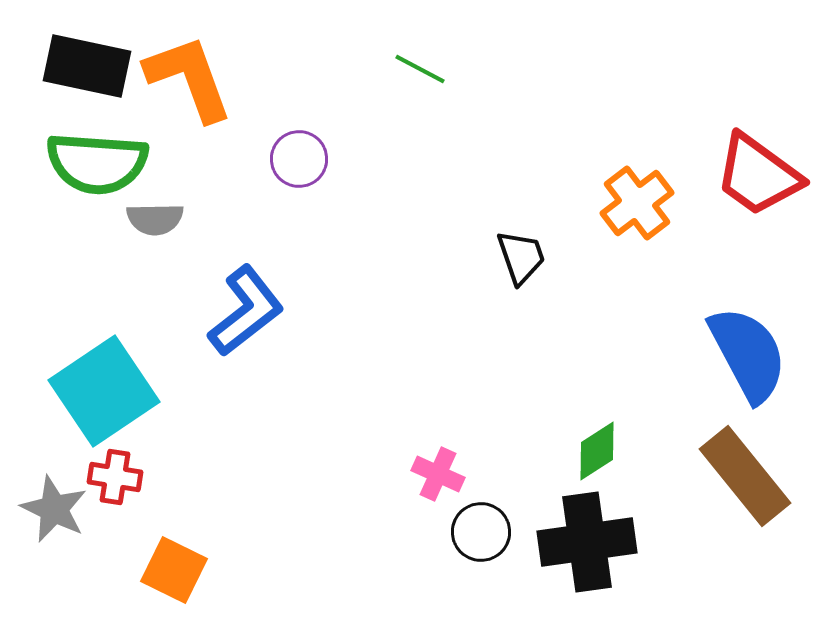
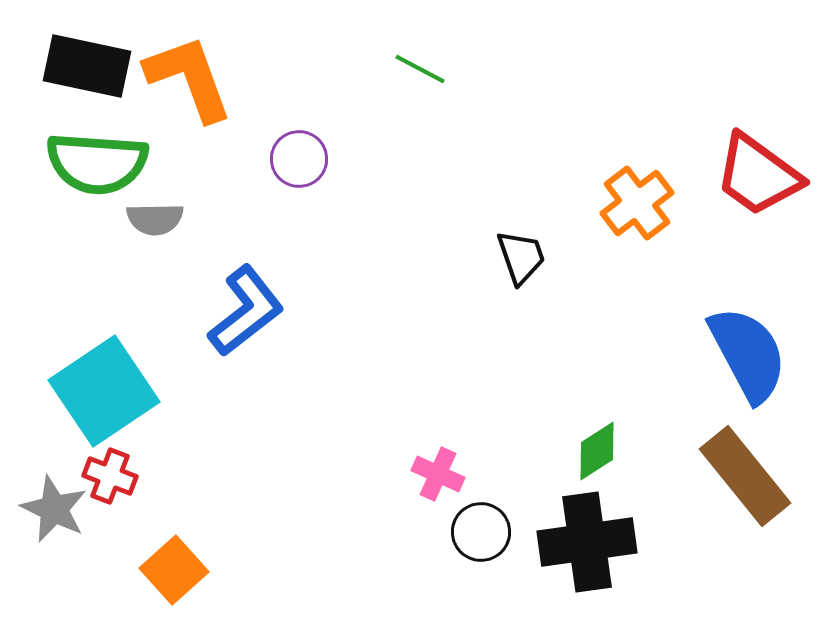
red cross: moved 5 px left, 1 px up; rotated 12 degrees clockwise
orange square: rotated 22 degrees clockwise
